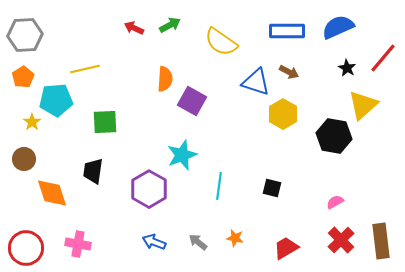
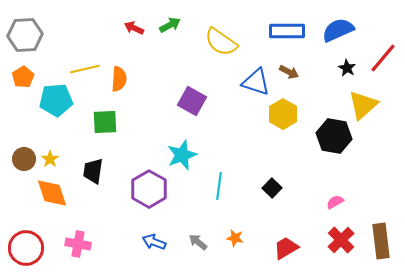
blue semicircle: moved 3 px down
orange semicircle: moved 46 px left
yellow star: moved 18 px right, 37 px down
black square: rotated 30 degrees clockwise
